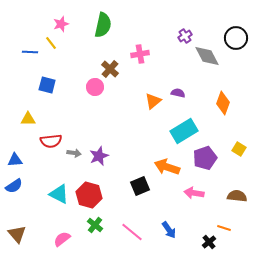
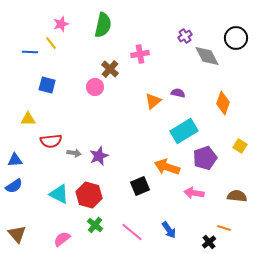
yellow square: moved 1 px right, 3 px up
